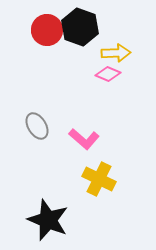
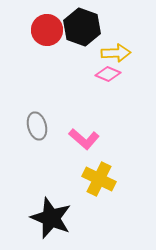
black hexagon: moved 2 px right
gray ellipse: rotated 16 degrees clockwise
black star: moved 3 px right, 2 px up
